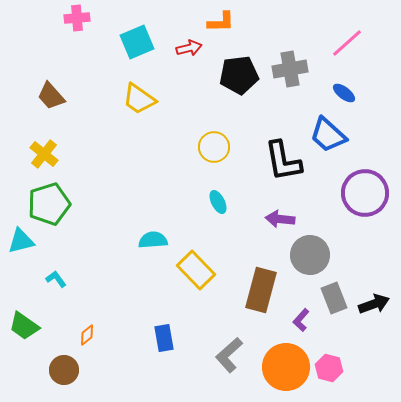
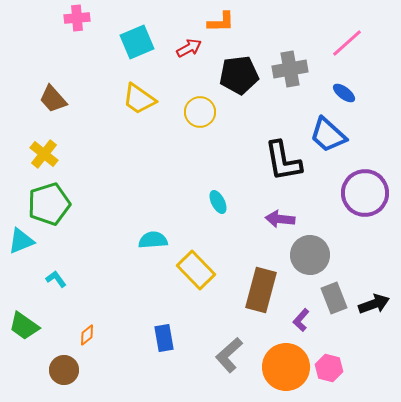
red arrow: rotated 15 degrees counterclockwise
brown trapezoid: moved 2 px right, 3 px down
yellow circle: moved 14 px left, 35 px up
cyan triangle: rotated 8 degrees counterclockwise
